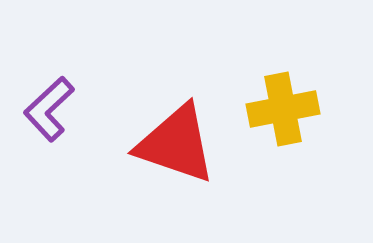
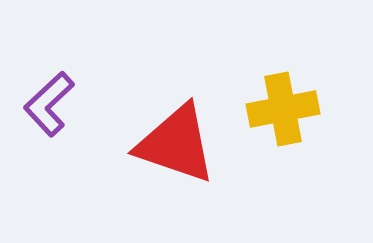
purple L-shape: moved 5 px up
